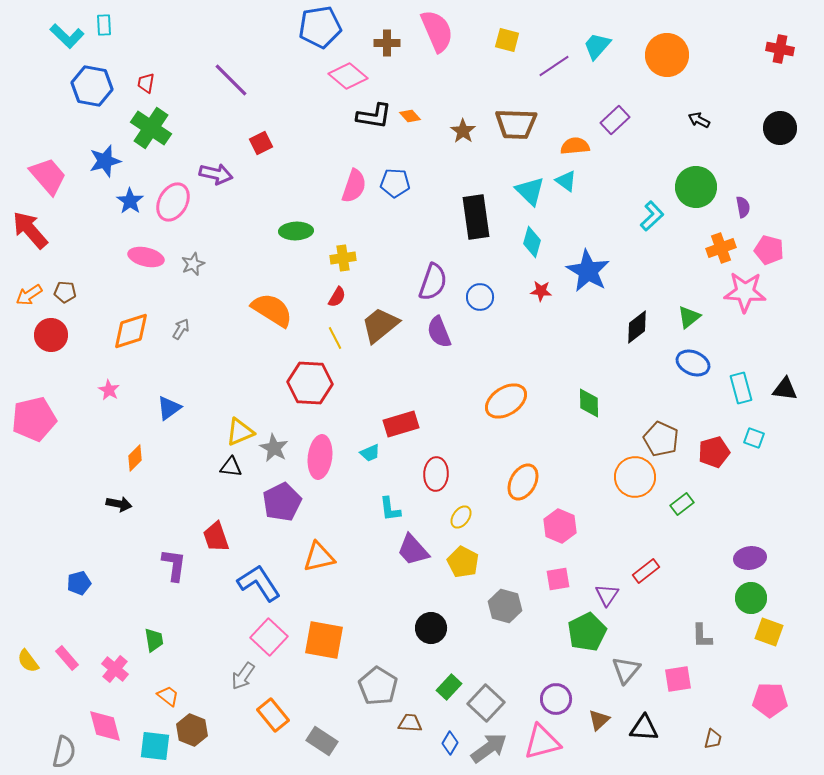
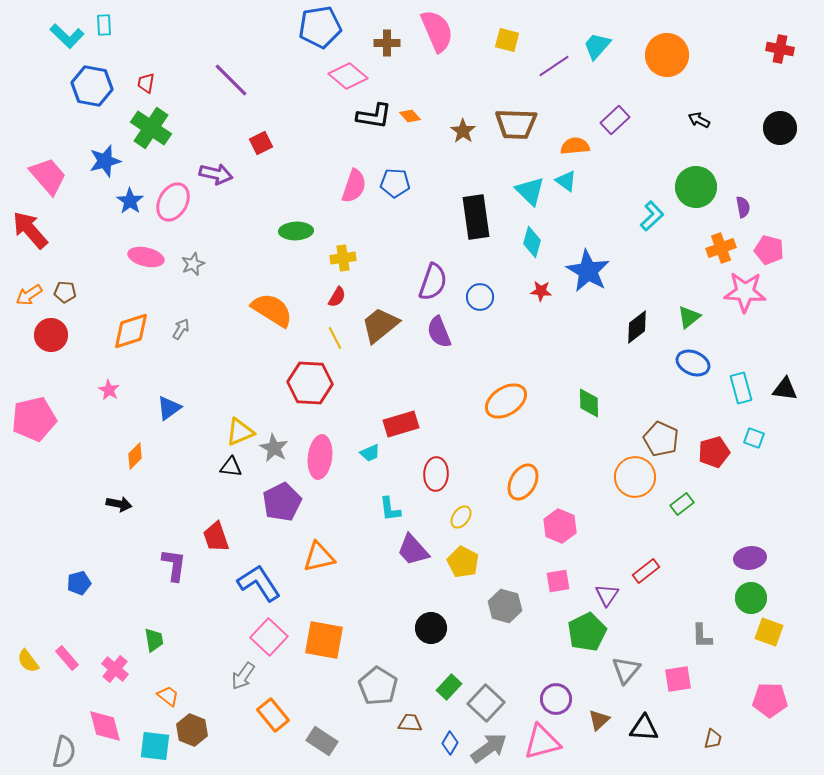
orange diamond at (135, 458): moved 2 px up
pink square at (558, 579): moved 2 px down
